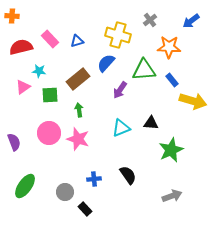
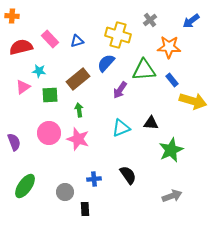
black rectangle: rotated 40 degrees clockwise
